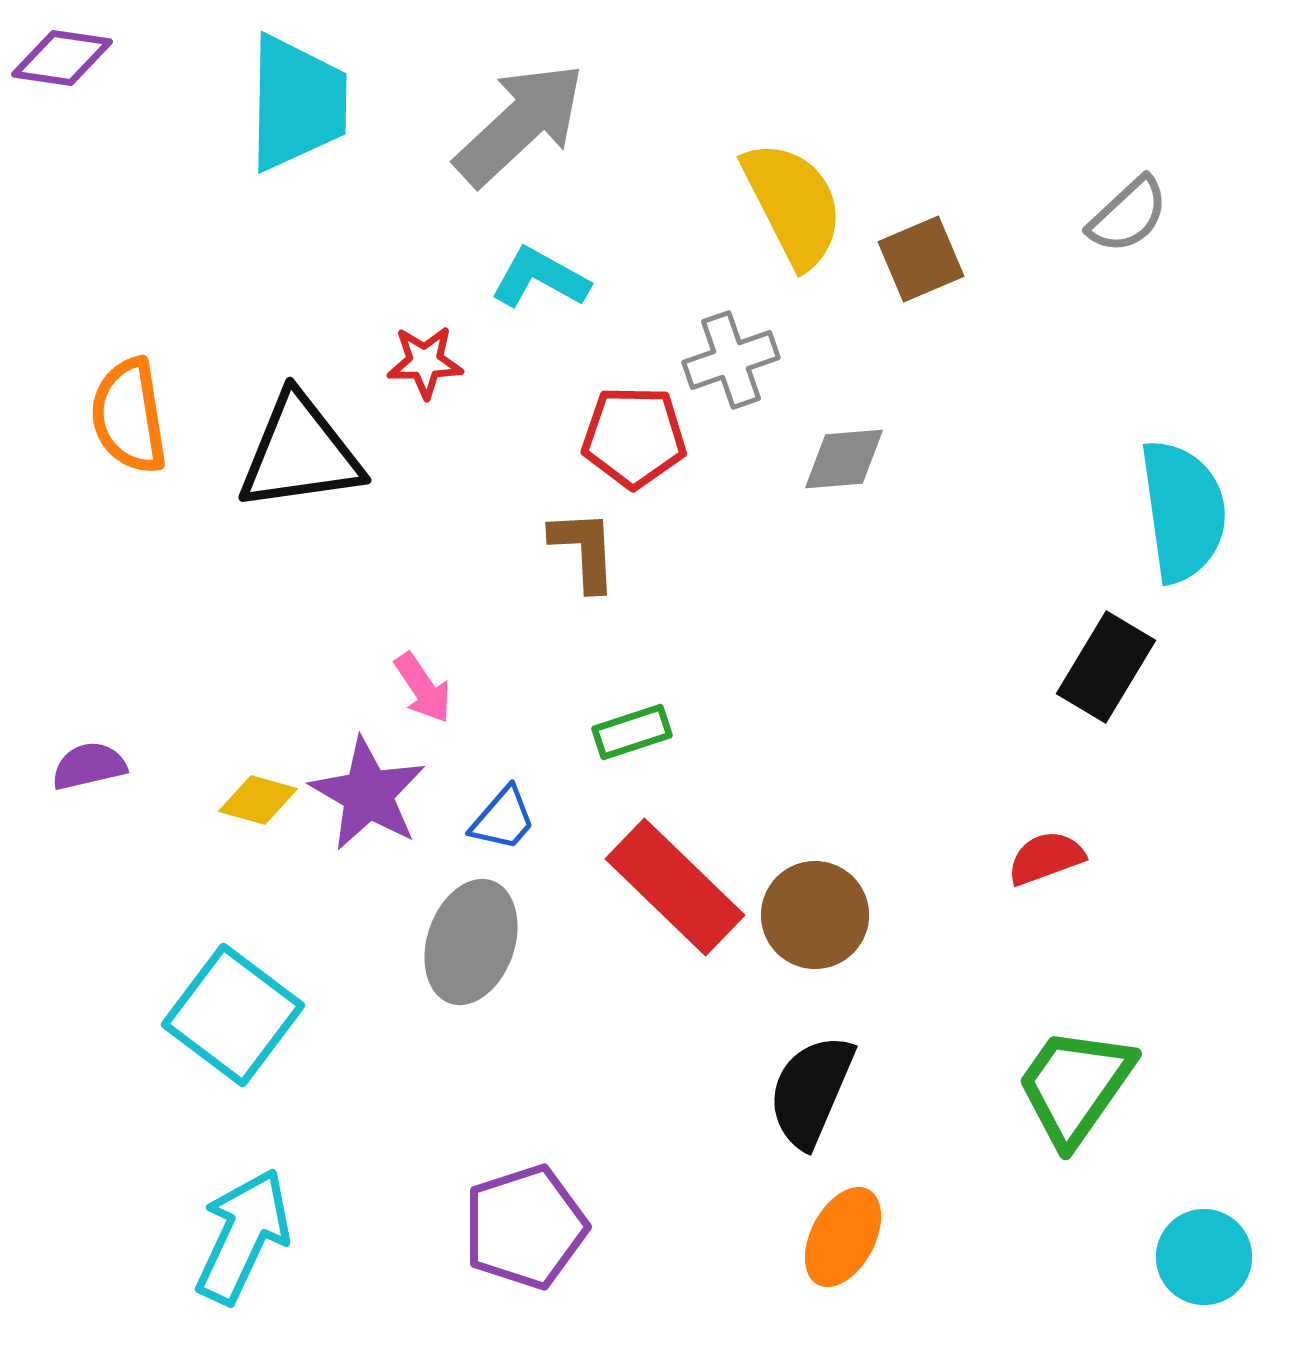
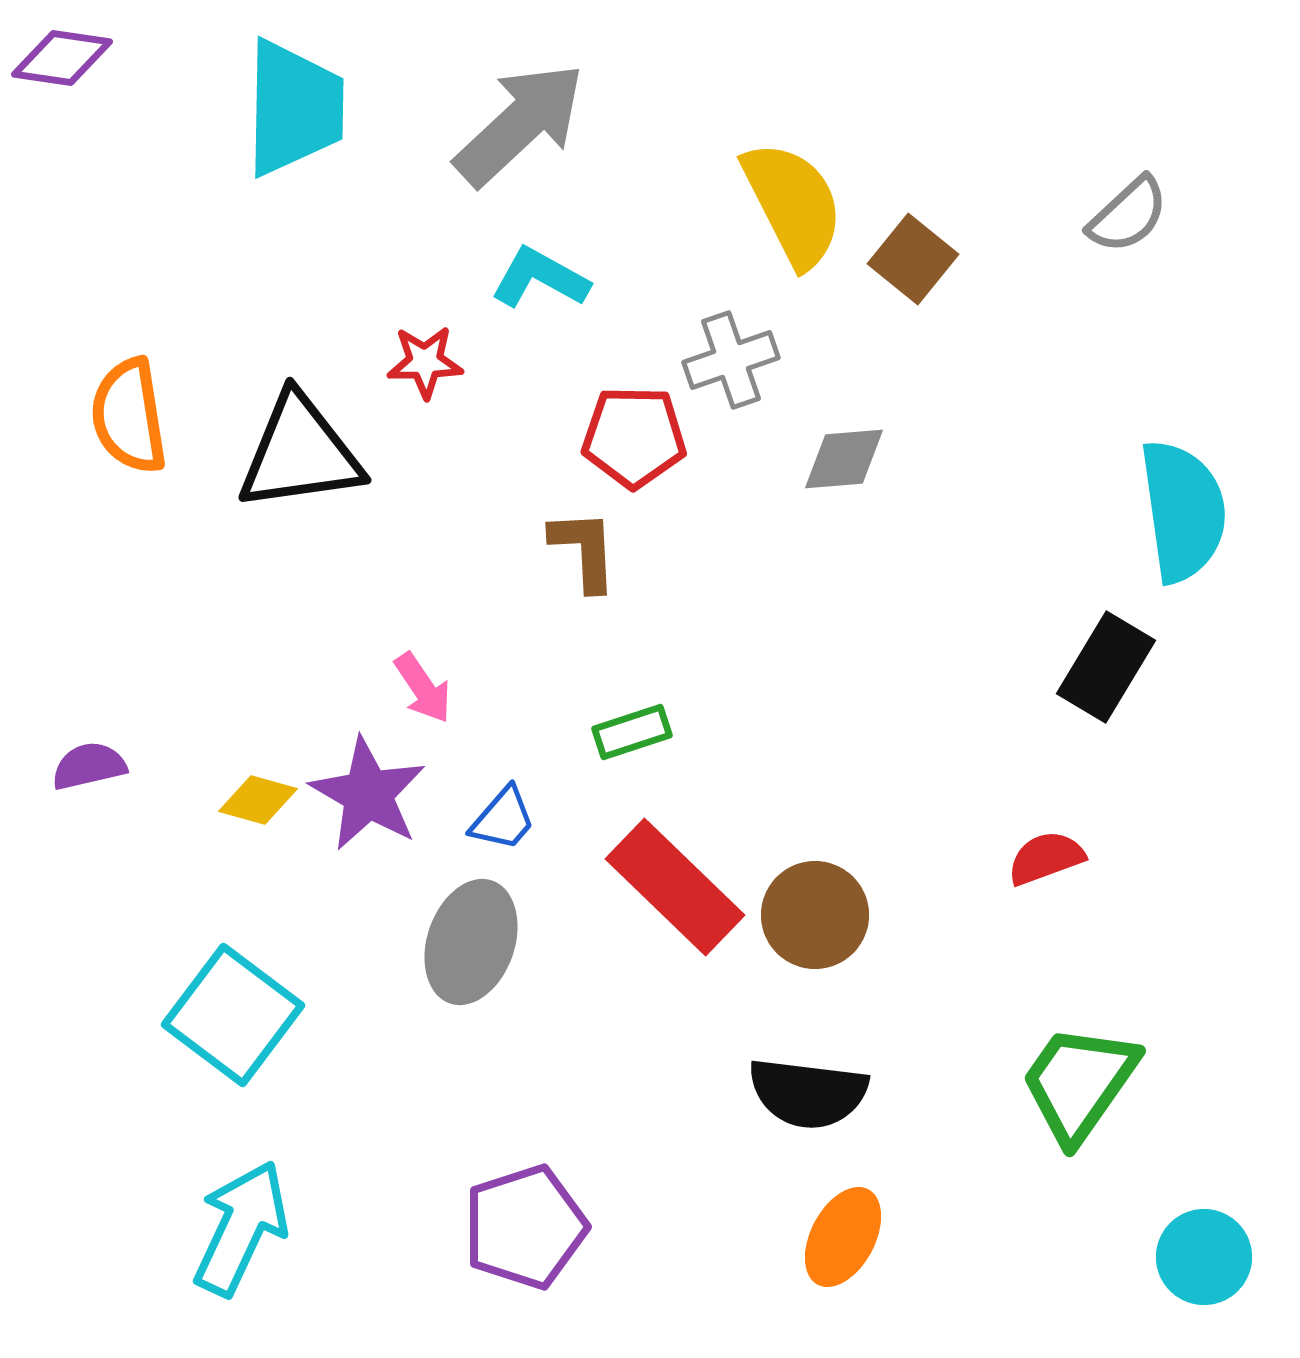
cyan trapezoid: moved 3 px left, 5 px down
brown square: moved 8 px left; rotated 28 degrees counterclockwise
green trapezoid: moved 4 px right, 3 px up
black semicircle: moved 3 px left, 2 px down; rotated 106 degrees counterclockwise
cyan arrow: moved 2 px left, 8 px up
